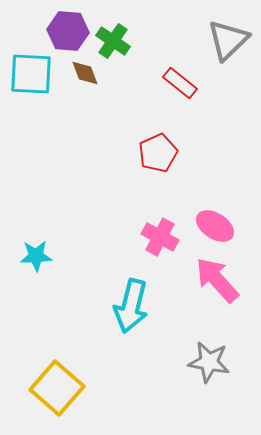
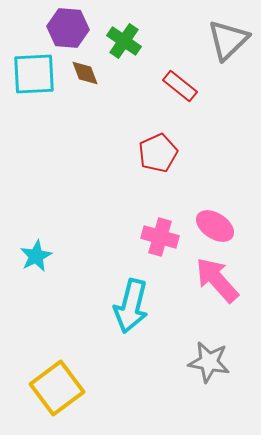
purple hexagon: moved 3 px up
green cross: moved 11 px right
cyan square: moved 3 px right; rotated 6 degrees counterclockwise
red rectangle: moved 3 px down
pink cross: rotated 12 degrees counterclockwise
cyan star: rotated 24 degrees counterclockwise
yellow square: rotated 12 degrees clockwise
